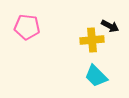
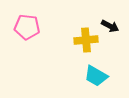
yellow cross: moved 6 px left
cyan trapezoid: rotated 15 degrees counterclockwise
